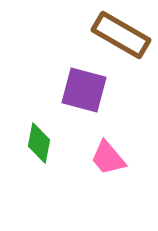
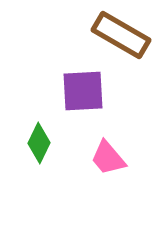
purple square: moved 1 px left, 1 px down; rotated 18 degrees counterclockwise
green diamond: rotated 15 degrees clockwise
